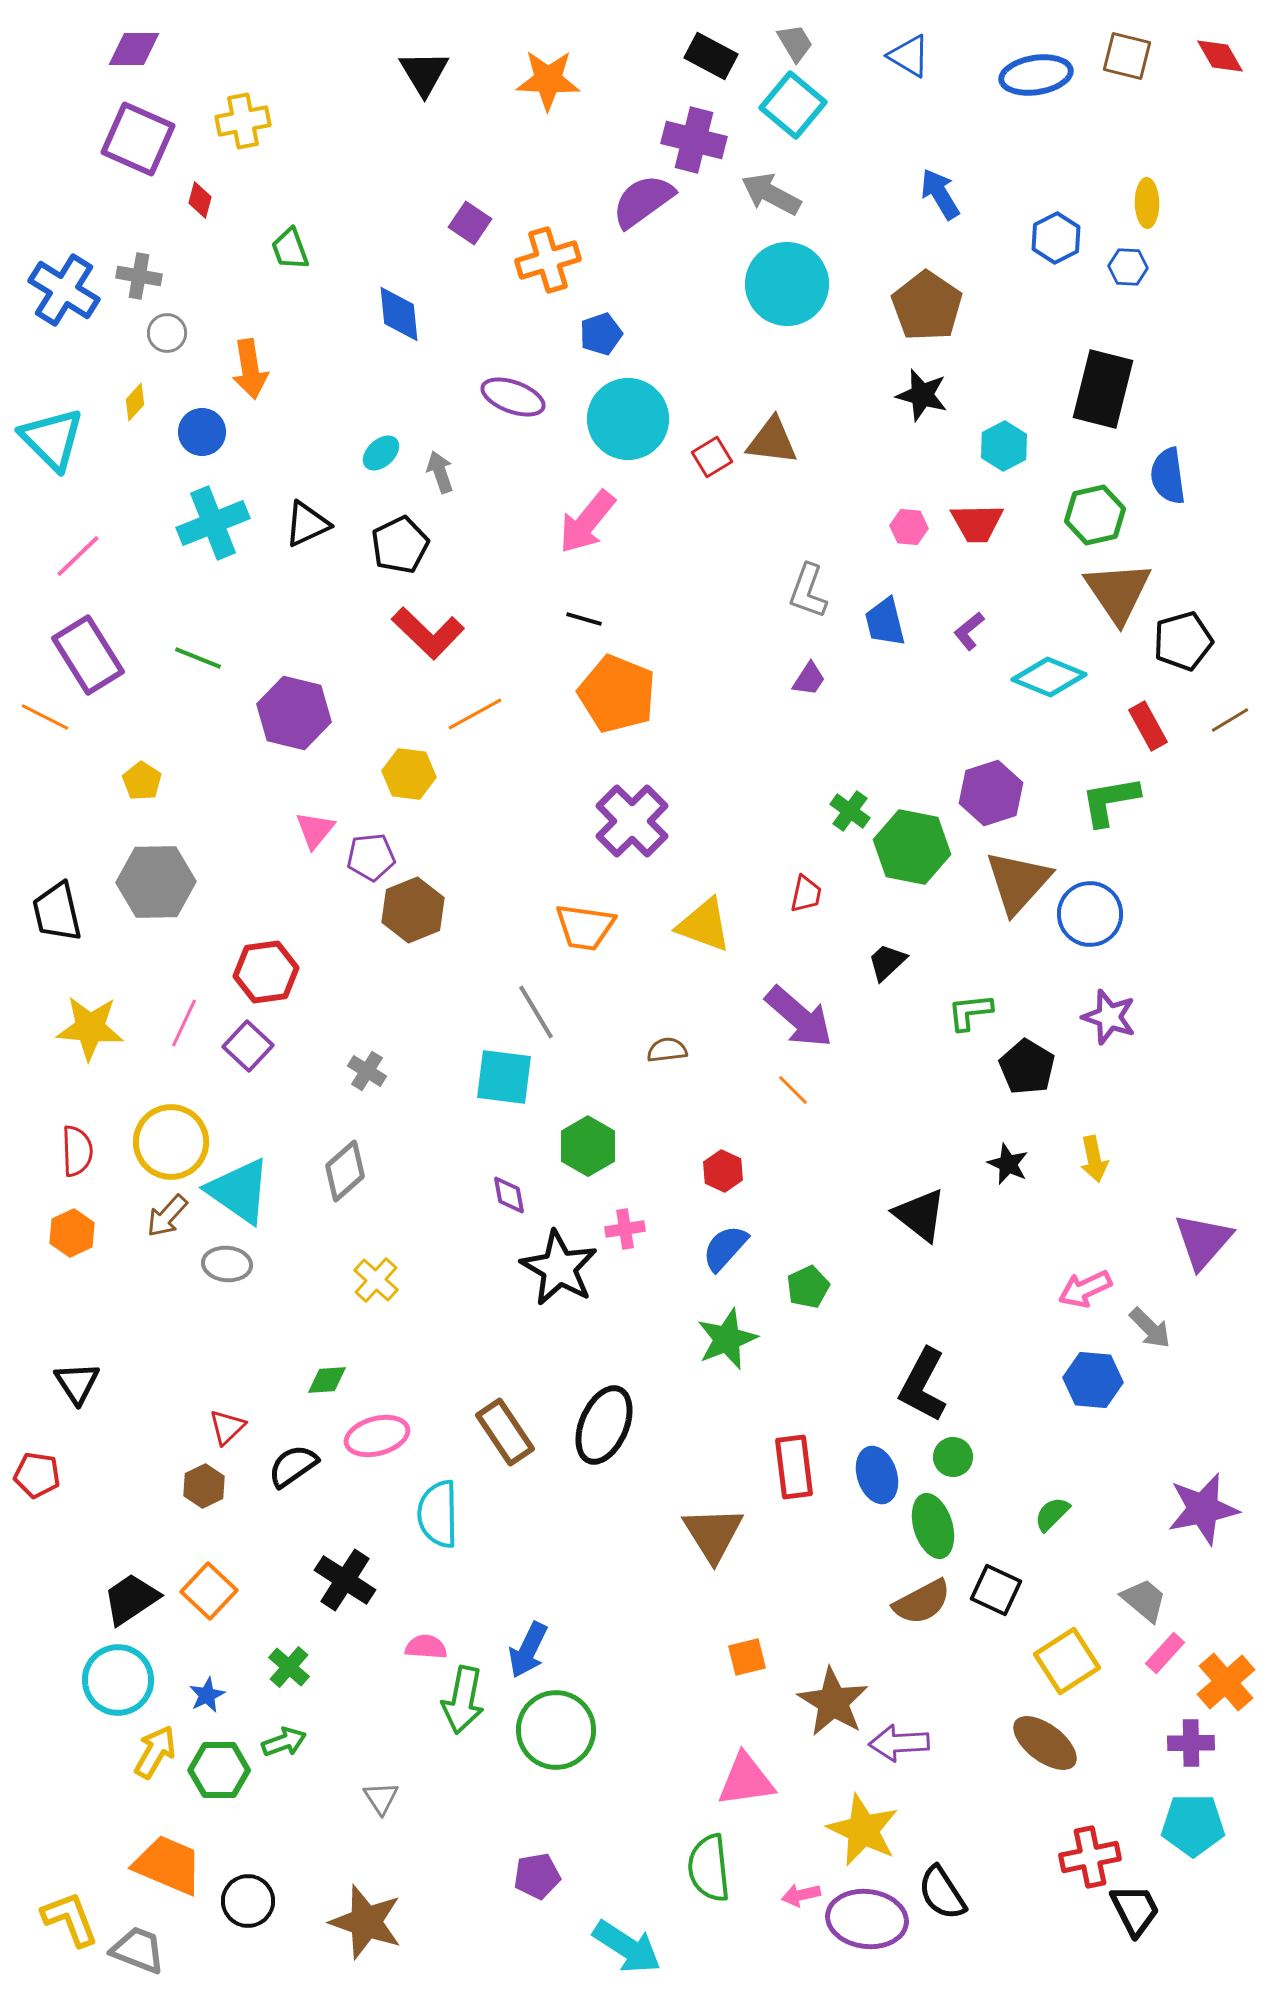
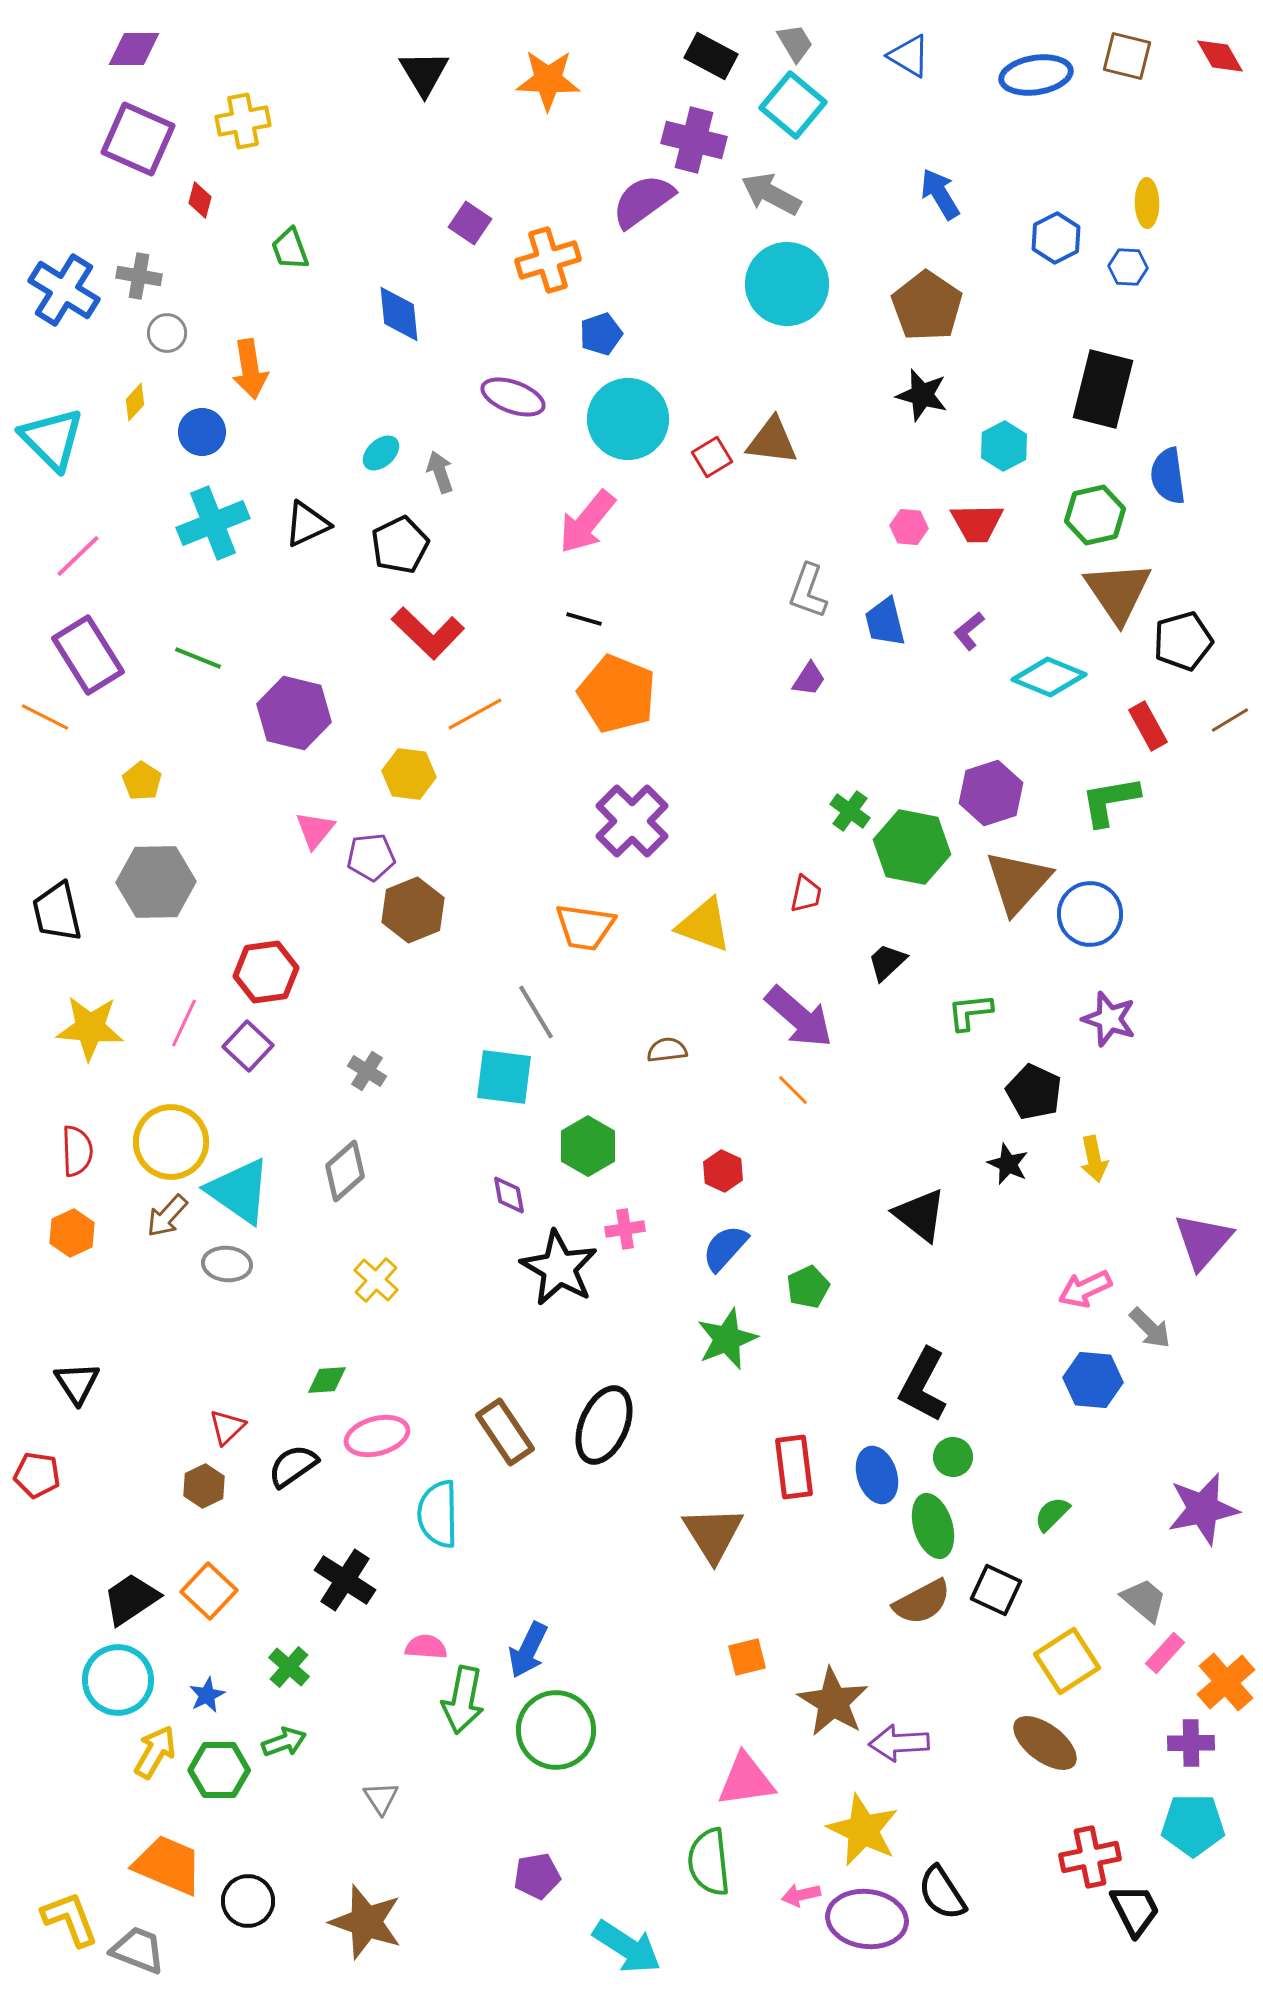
purple star at (1109, 1017): moved 2 px down
black pentagon at (1027, 1067): moved 7 px right, 25 px down; rotated 6 degrees counterclockwise
green semicircle at (709, 1868): moved 6 px up
